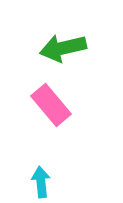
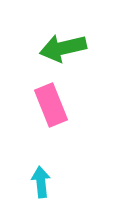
pink rectangle: rotated 18 degrees clockwise
